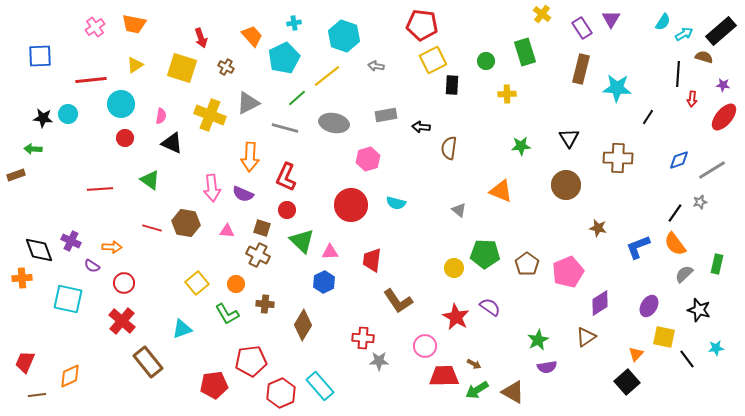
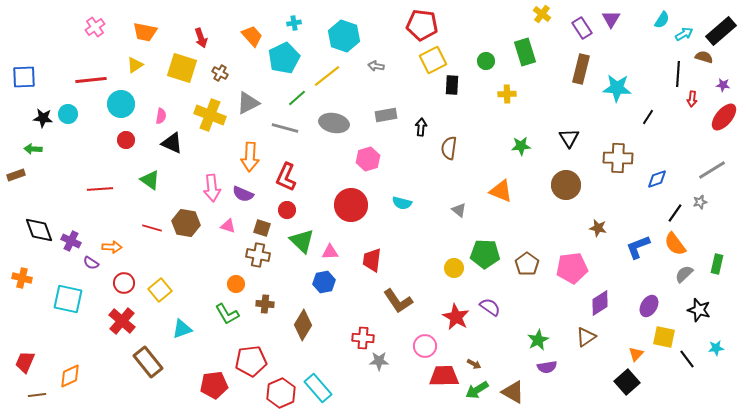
cyan semicircle at (663, 22): moved 1 px left, 2 px up
orange trapezoid at (134, 24): moved 11 px right, 8 px down
blue square at (40, 56): moved 16 px left, 21 px down
brown cross at (226, 67): moved 6 px left, 6 px down
black arrow at (421, 127): rotated 90 degrees clockwise
red circle at (125, 138): moved 1 px right, 2 px down
blue diamond at (679, 160): moved 22 px left, 19 px down
cyan semicircle at (396, 203): moved 6 px right
pink triangle at (227, 231): moved 1 px right, 5 px up; rotated 14 degrees clockwise
black diamond at (39, 250): moved 20 px up
brown cross at (258, 255): rotated 15 degrees counterclockwise
purple semicircle at (92, 266): moved 1 px left, 3 px up
pink pentagon at (568, 272): moved 4 px right, 4 px up; rotated 16 degrees clockwise
orange cross at (22, 278): rotated 18 degrees clockwise
blue hexagon at (324, 282): rotated 15 degrees clockwise
yellow square at (197, 283): moved 37 px left, 7 px down
cyan rectangle at (320, 386): moved 2 px left, 2 px down
